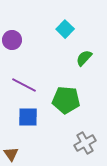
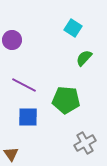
cyan square: moved 8 px right, 1 px up; rotated 12 degrees counterclockwise
